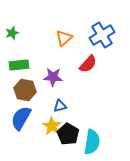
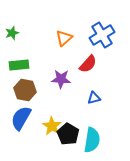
purple star: moved 8 px right, 2 px down
blue triangle: moved 34 px right, 8 px up
cyan semicircle: moved 2 px up
